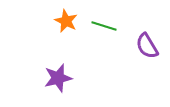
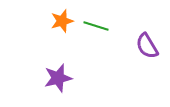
orange star: moved 4 px left; rotated 30 degrees clockwise
green line: moved 8 px left
